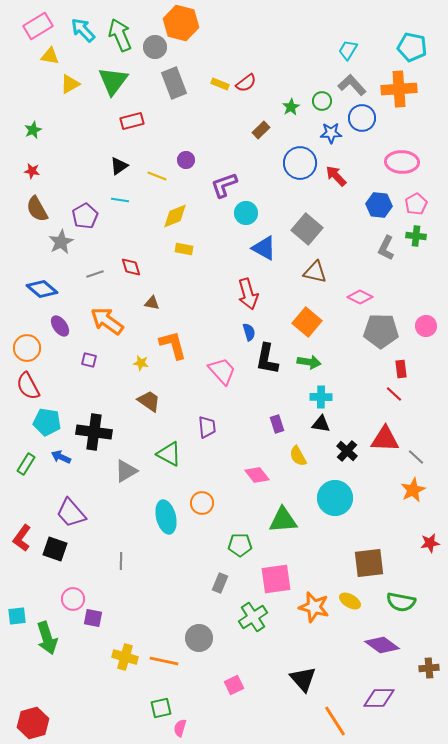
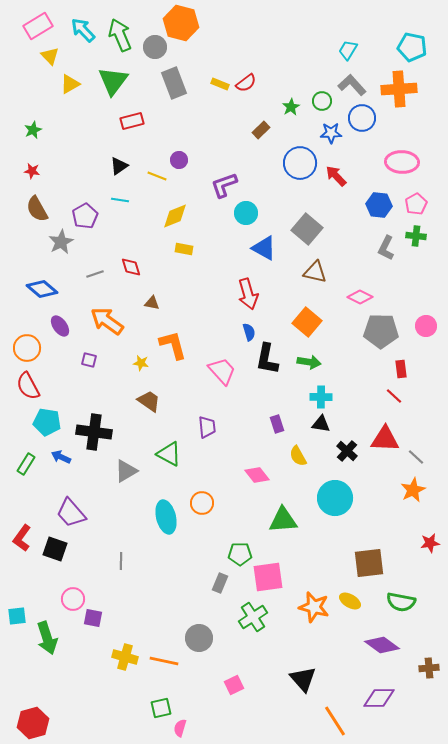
yellow triangle at (50, 56): rotated 36 degrees clockwise
purple circle at (186, 160): moved 7 px left
red line at (394, 394): moved 2 px down
green pentagon at (240, 545): moved 9 px down
pink square at (276, 579): moved 8 px left, 2 px up
